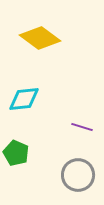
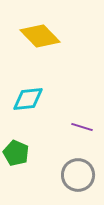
yellow diamond: moved 2 px up; rotated 9 degrees clockwise
cyan diamond: moved 4 px right
